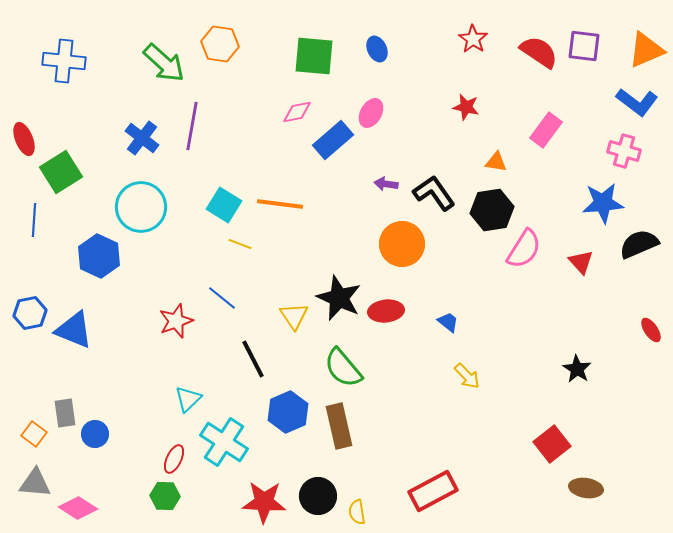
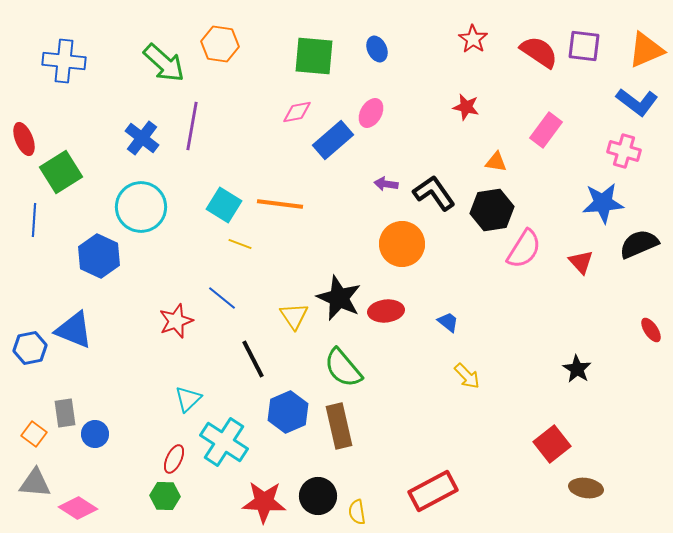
blue hexagon at (30, 313): moved 35 px down
